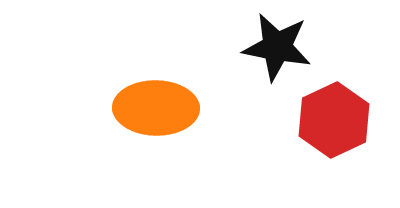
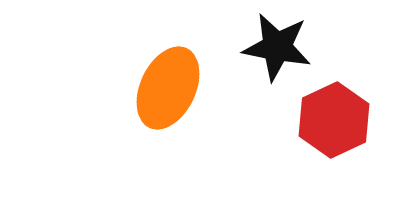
orange ellipse: moved 12 px right, 20 px up; rotated 66 degrees counterclockwise
